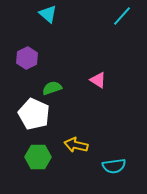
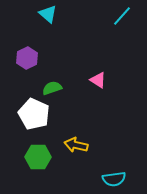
cyan semicircle: moved 13 px down
